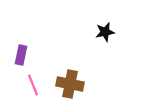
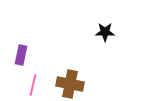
black star: rotated 12 degrees clockwise
pink line: rotated 35 degrees clockwise
